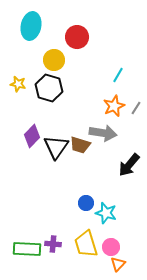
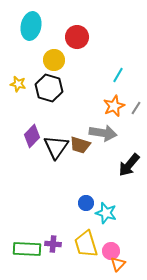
pink circle: moved 4 px down
